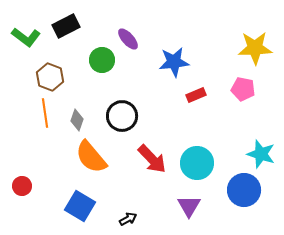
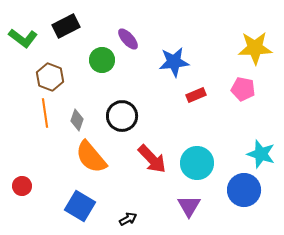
green L-shape: moved 3 px left, 1 px down
